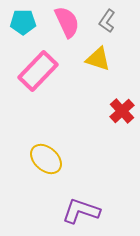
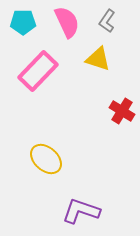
red cross: rotated 15 degrees counterclockwise
